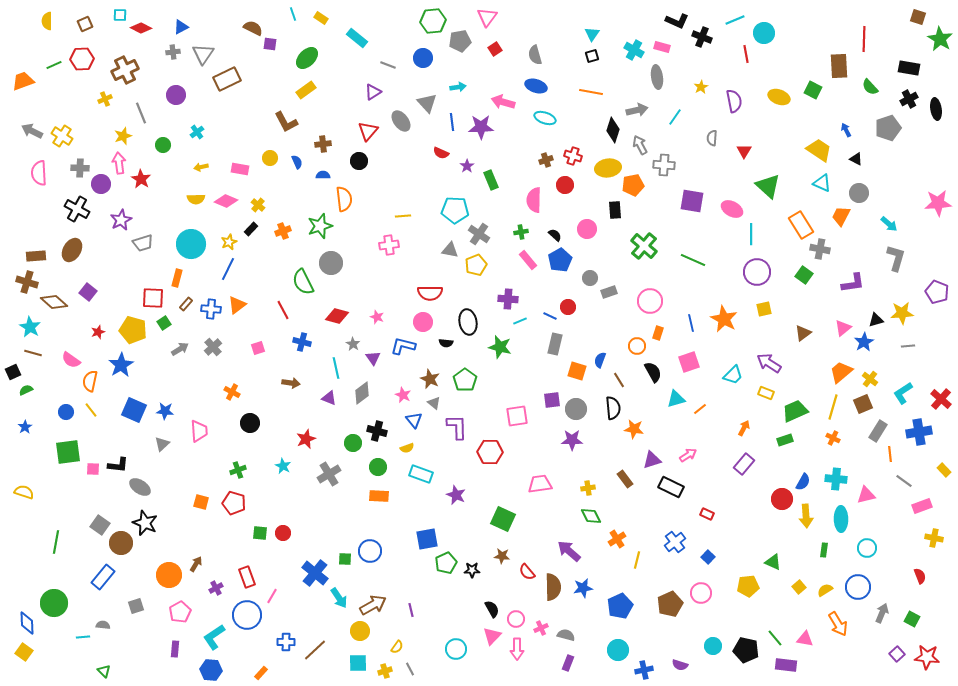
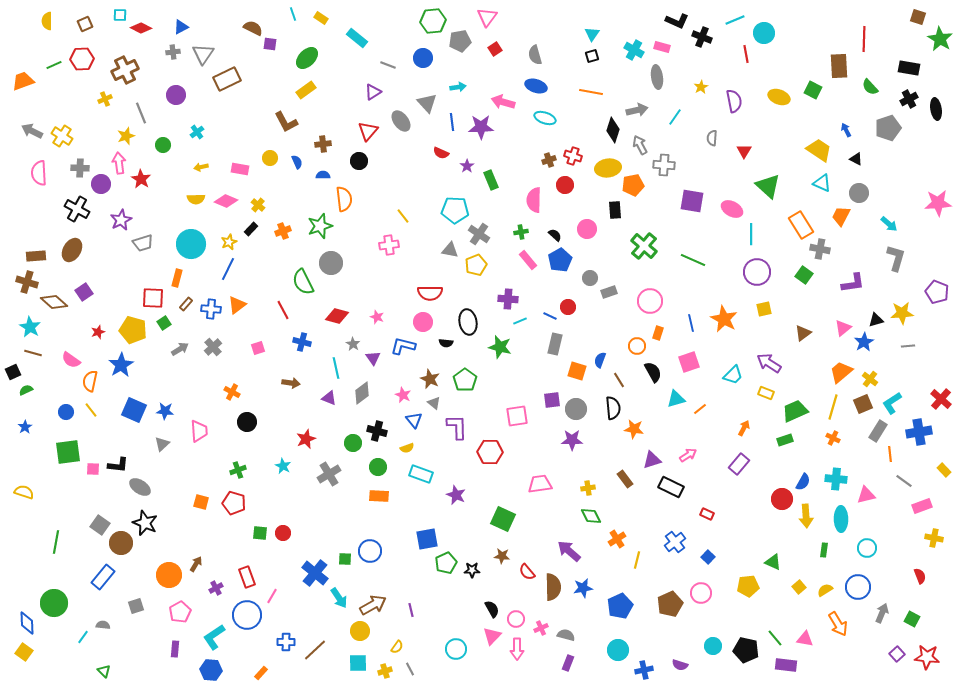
yellow star at (123, 136): moved 3 px right
brown cross at (546, 160): moved 3 px right
yellow line at (403, 216): rotated 56 degrees clockwise
purple square at (88, 292): moved 4 px left; rotated 18 degrees clockwise
cyan L-shape at (903, 393): moved 11 px left, 10 px down
black circle at (250, 423): moved 3 px left, 1 px up
purple rectangle at (744, 464): moved 5 px left
cyan line at (83, 637): rotated 48 degrees counterclockwise
